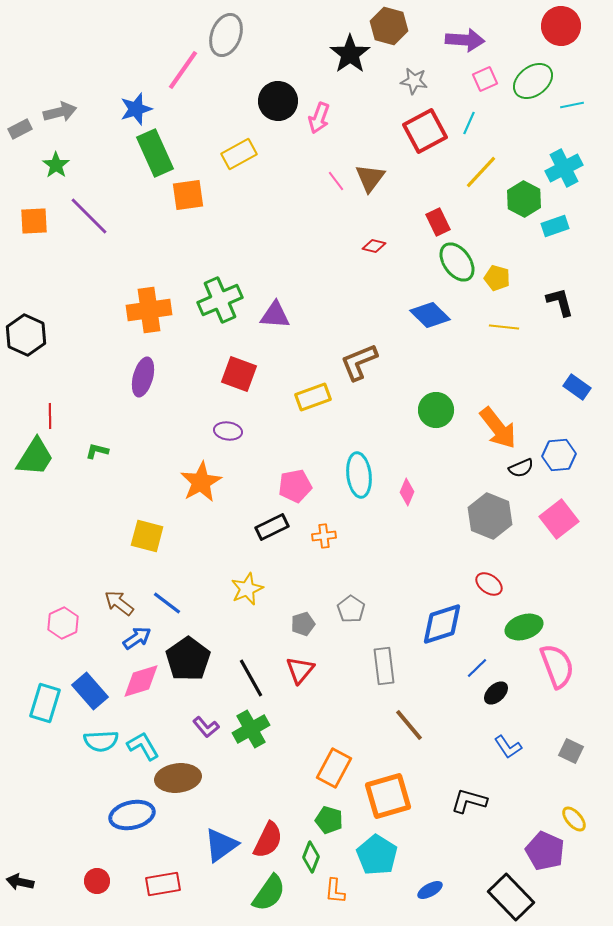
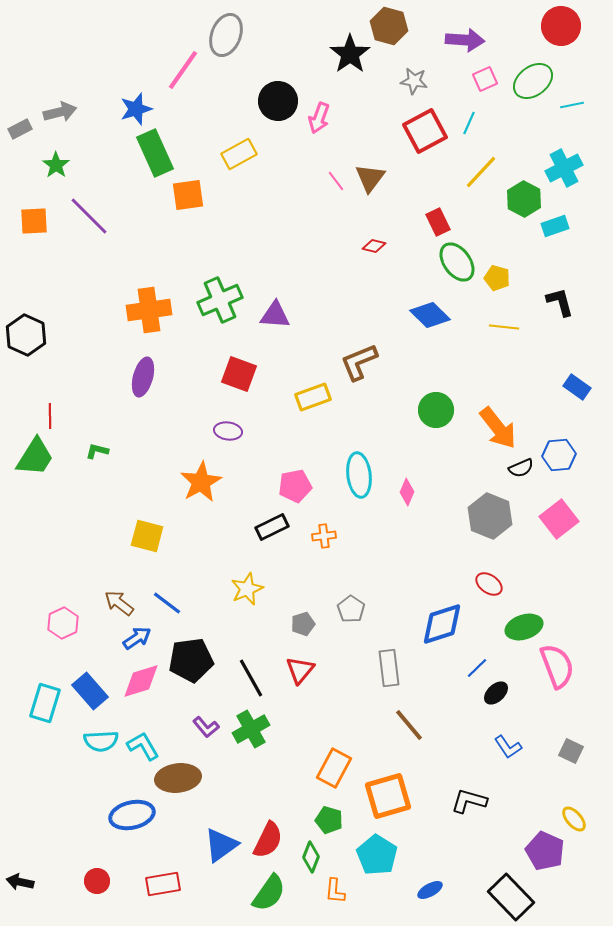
black pentagon at (188, 659): moved 3 px right, 1 px down; rotated 27 degrees clockwise
gray rectangle at (384, 666): moved 5 px right, 2 px down
